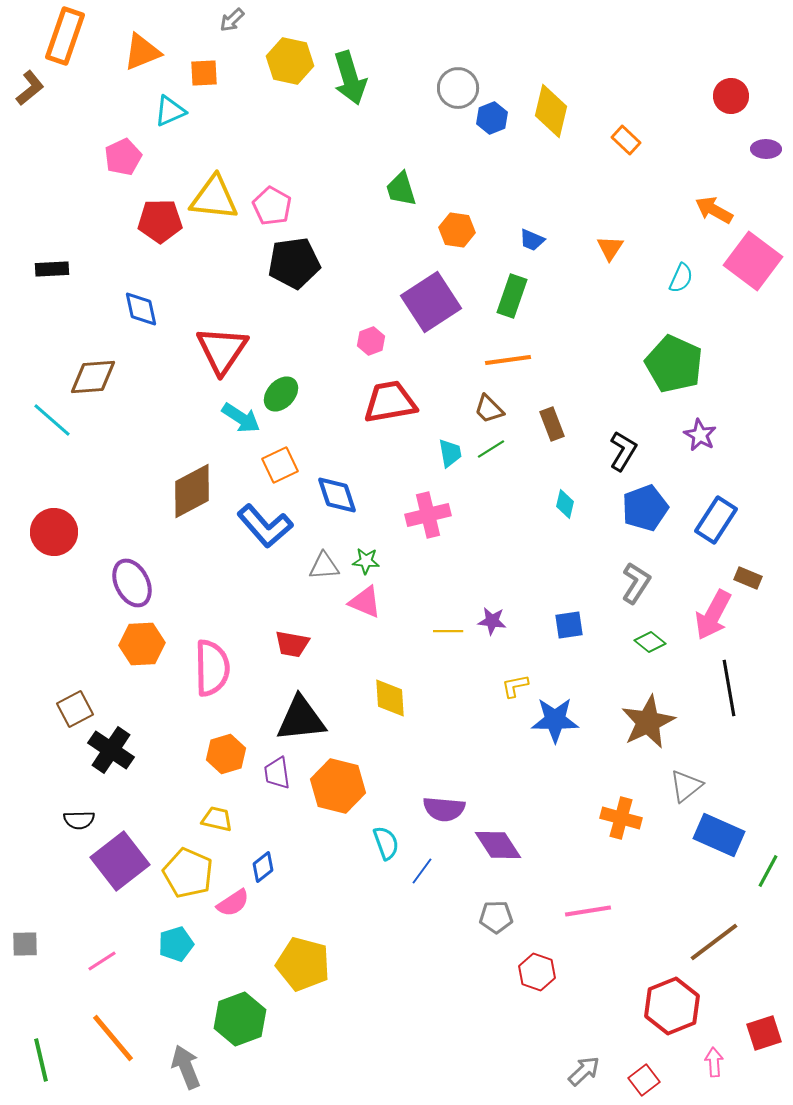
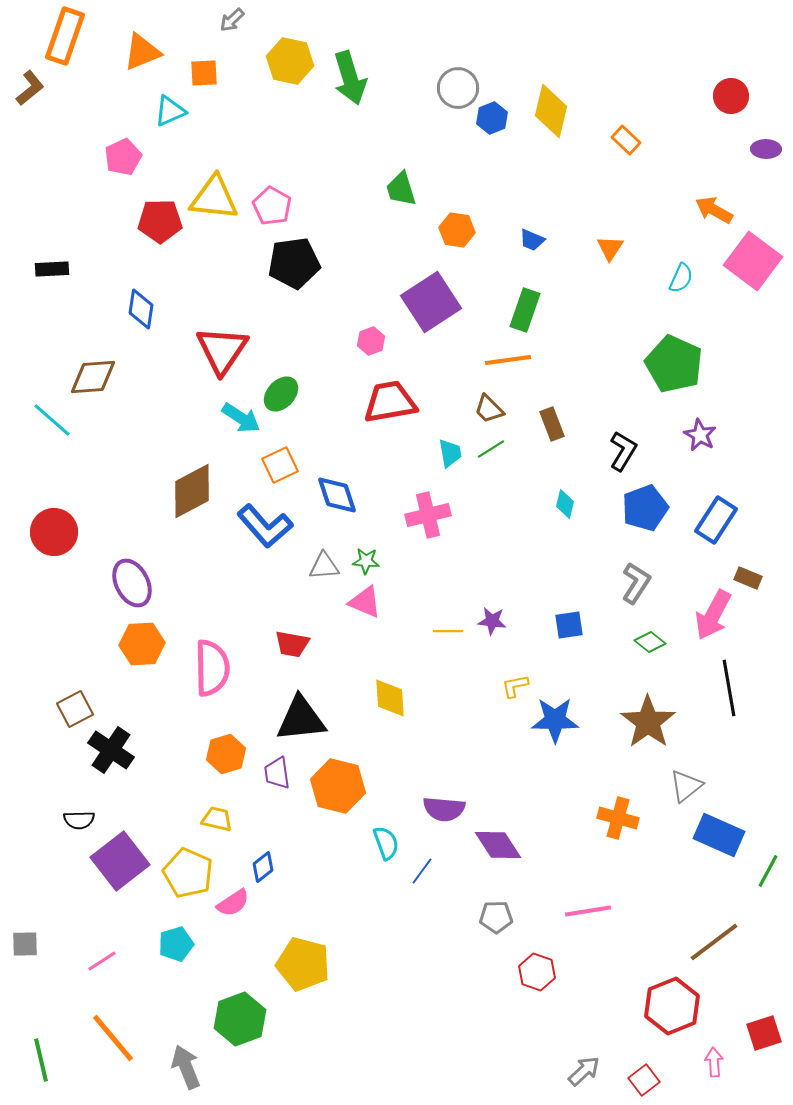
green rectangle at (512, 296): moved 13 px right, 14 px down
blue diamond at (141, 309): rotated 21 degrees clockwise
brown star at (648, 722): rotated 10 degrees counterclockwise
orange cross at (621, 818): moved 3 px left
